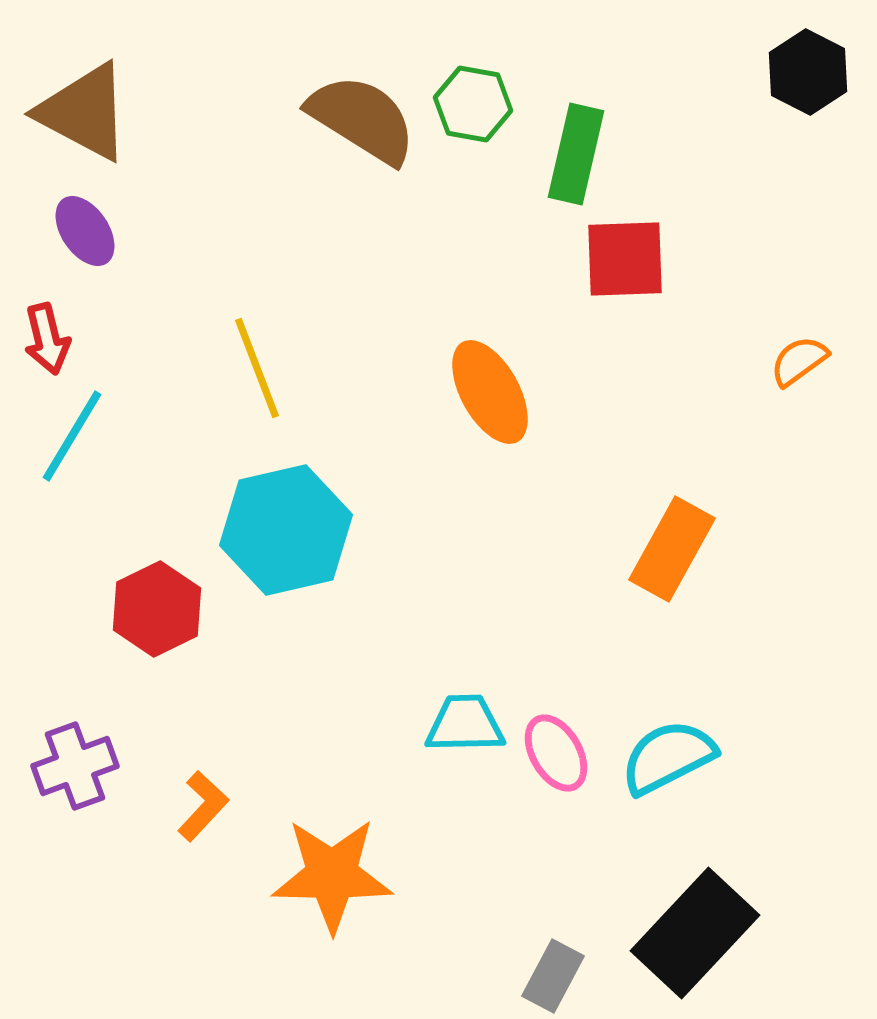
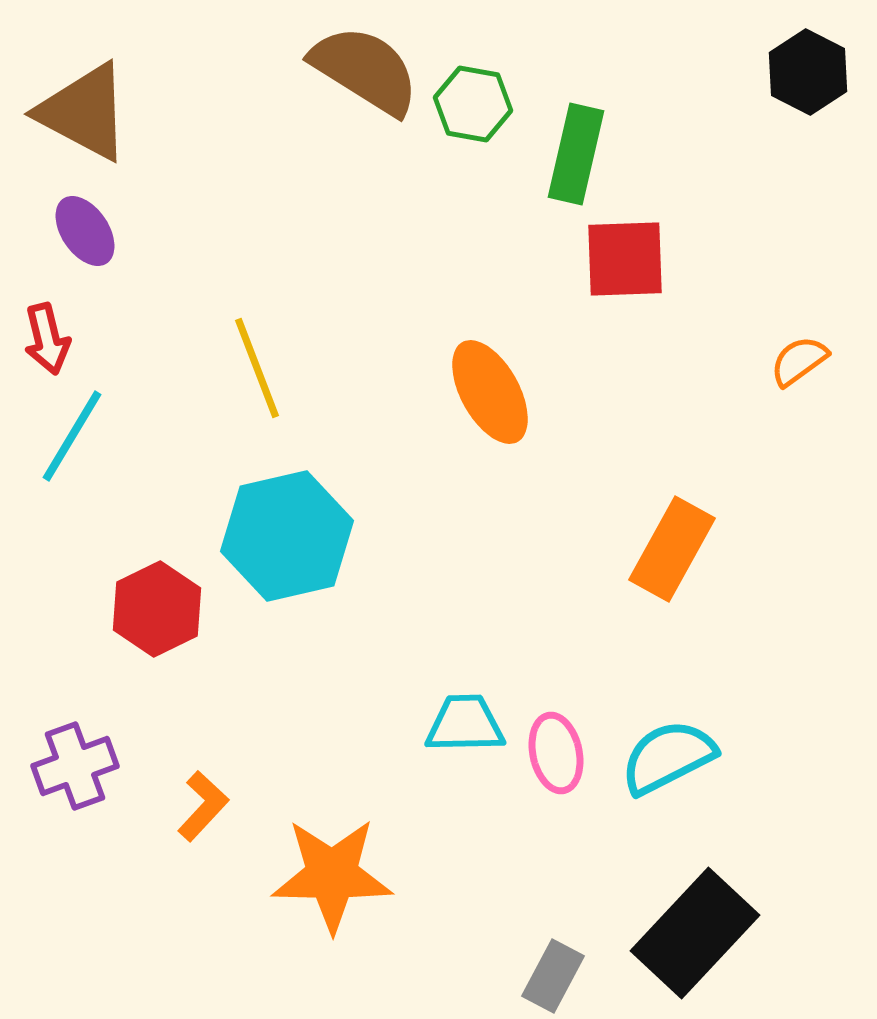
brown semicircle: moved 3 px right, 49 px up
cyan hexagon: moved 1 px right, 6 px down
pink ellipse: rotated 18 degrees clockwise
